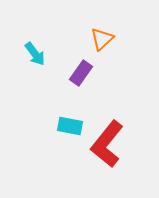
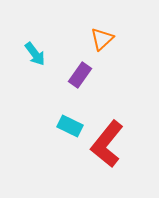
purple rectangle: moved 1 px left, 2 px down
cyan rectangle: rotated 15 degrees clockwise
